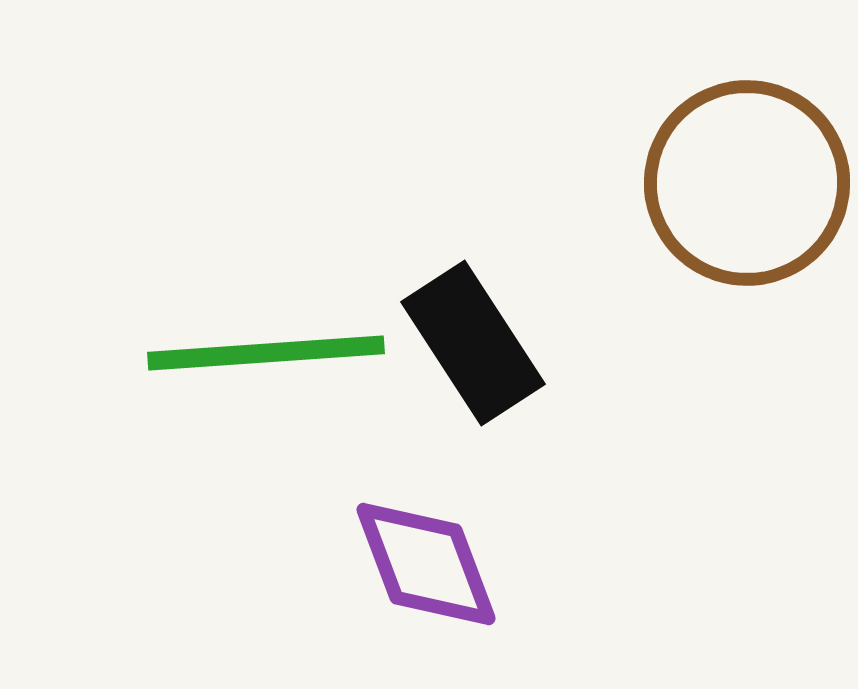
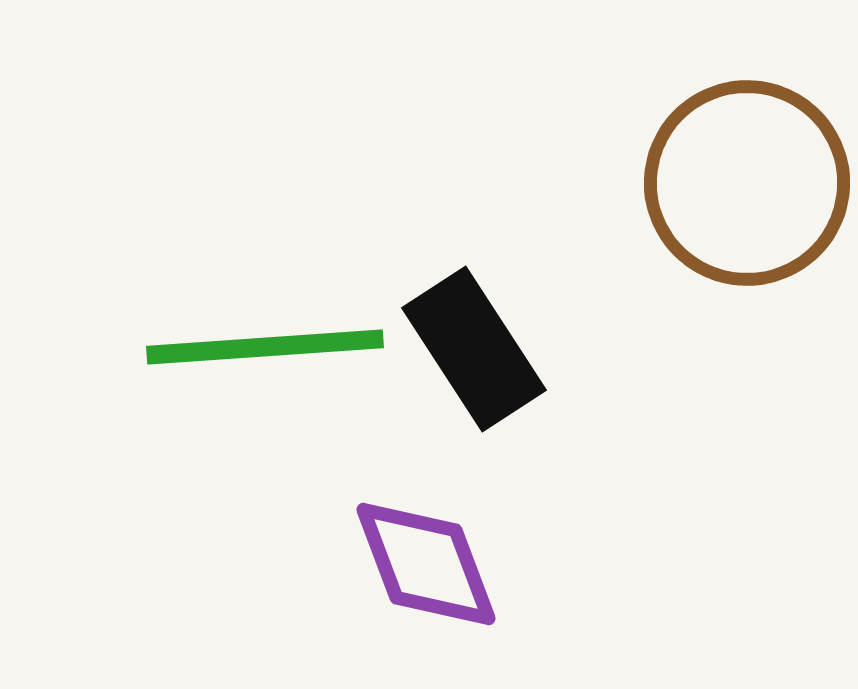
black rectangle: moved 1 px right, 6 px down
green line: moved 1 px left, 6 px up
